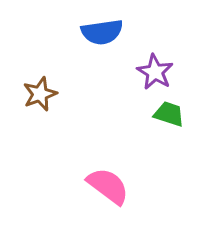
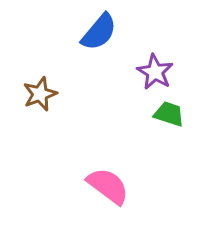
blue semicircle: moved 3 px left; rotated 42 degrees counterclockwise
